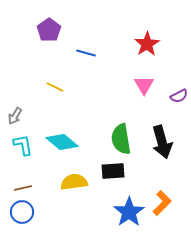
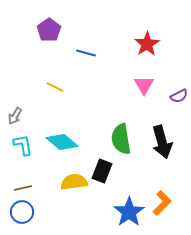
black rectangle: moved 11 px left; rotated 65 degrees counterclockwise
